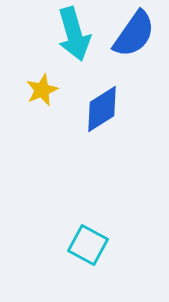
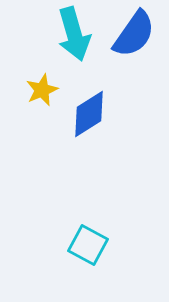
blue diamond: moved 13 px left, 5 px down
